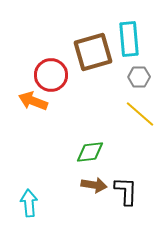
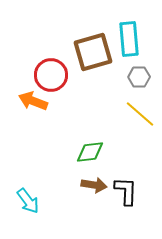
cyan arrow: moved 1 px left, 2 px up; rotated 148 degrees clockwise
